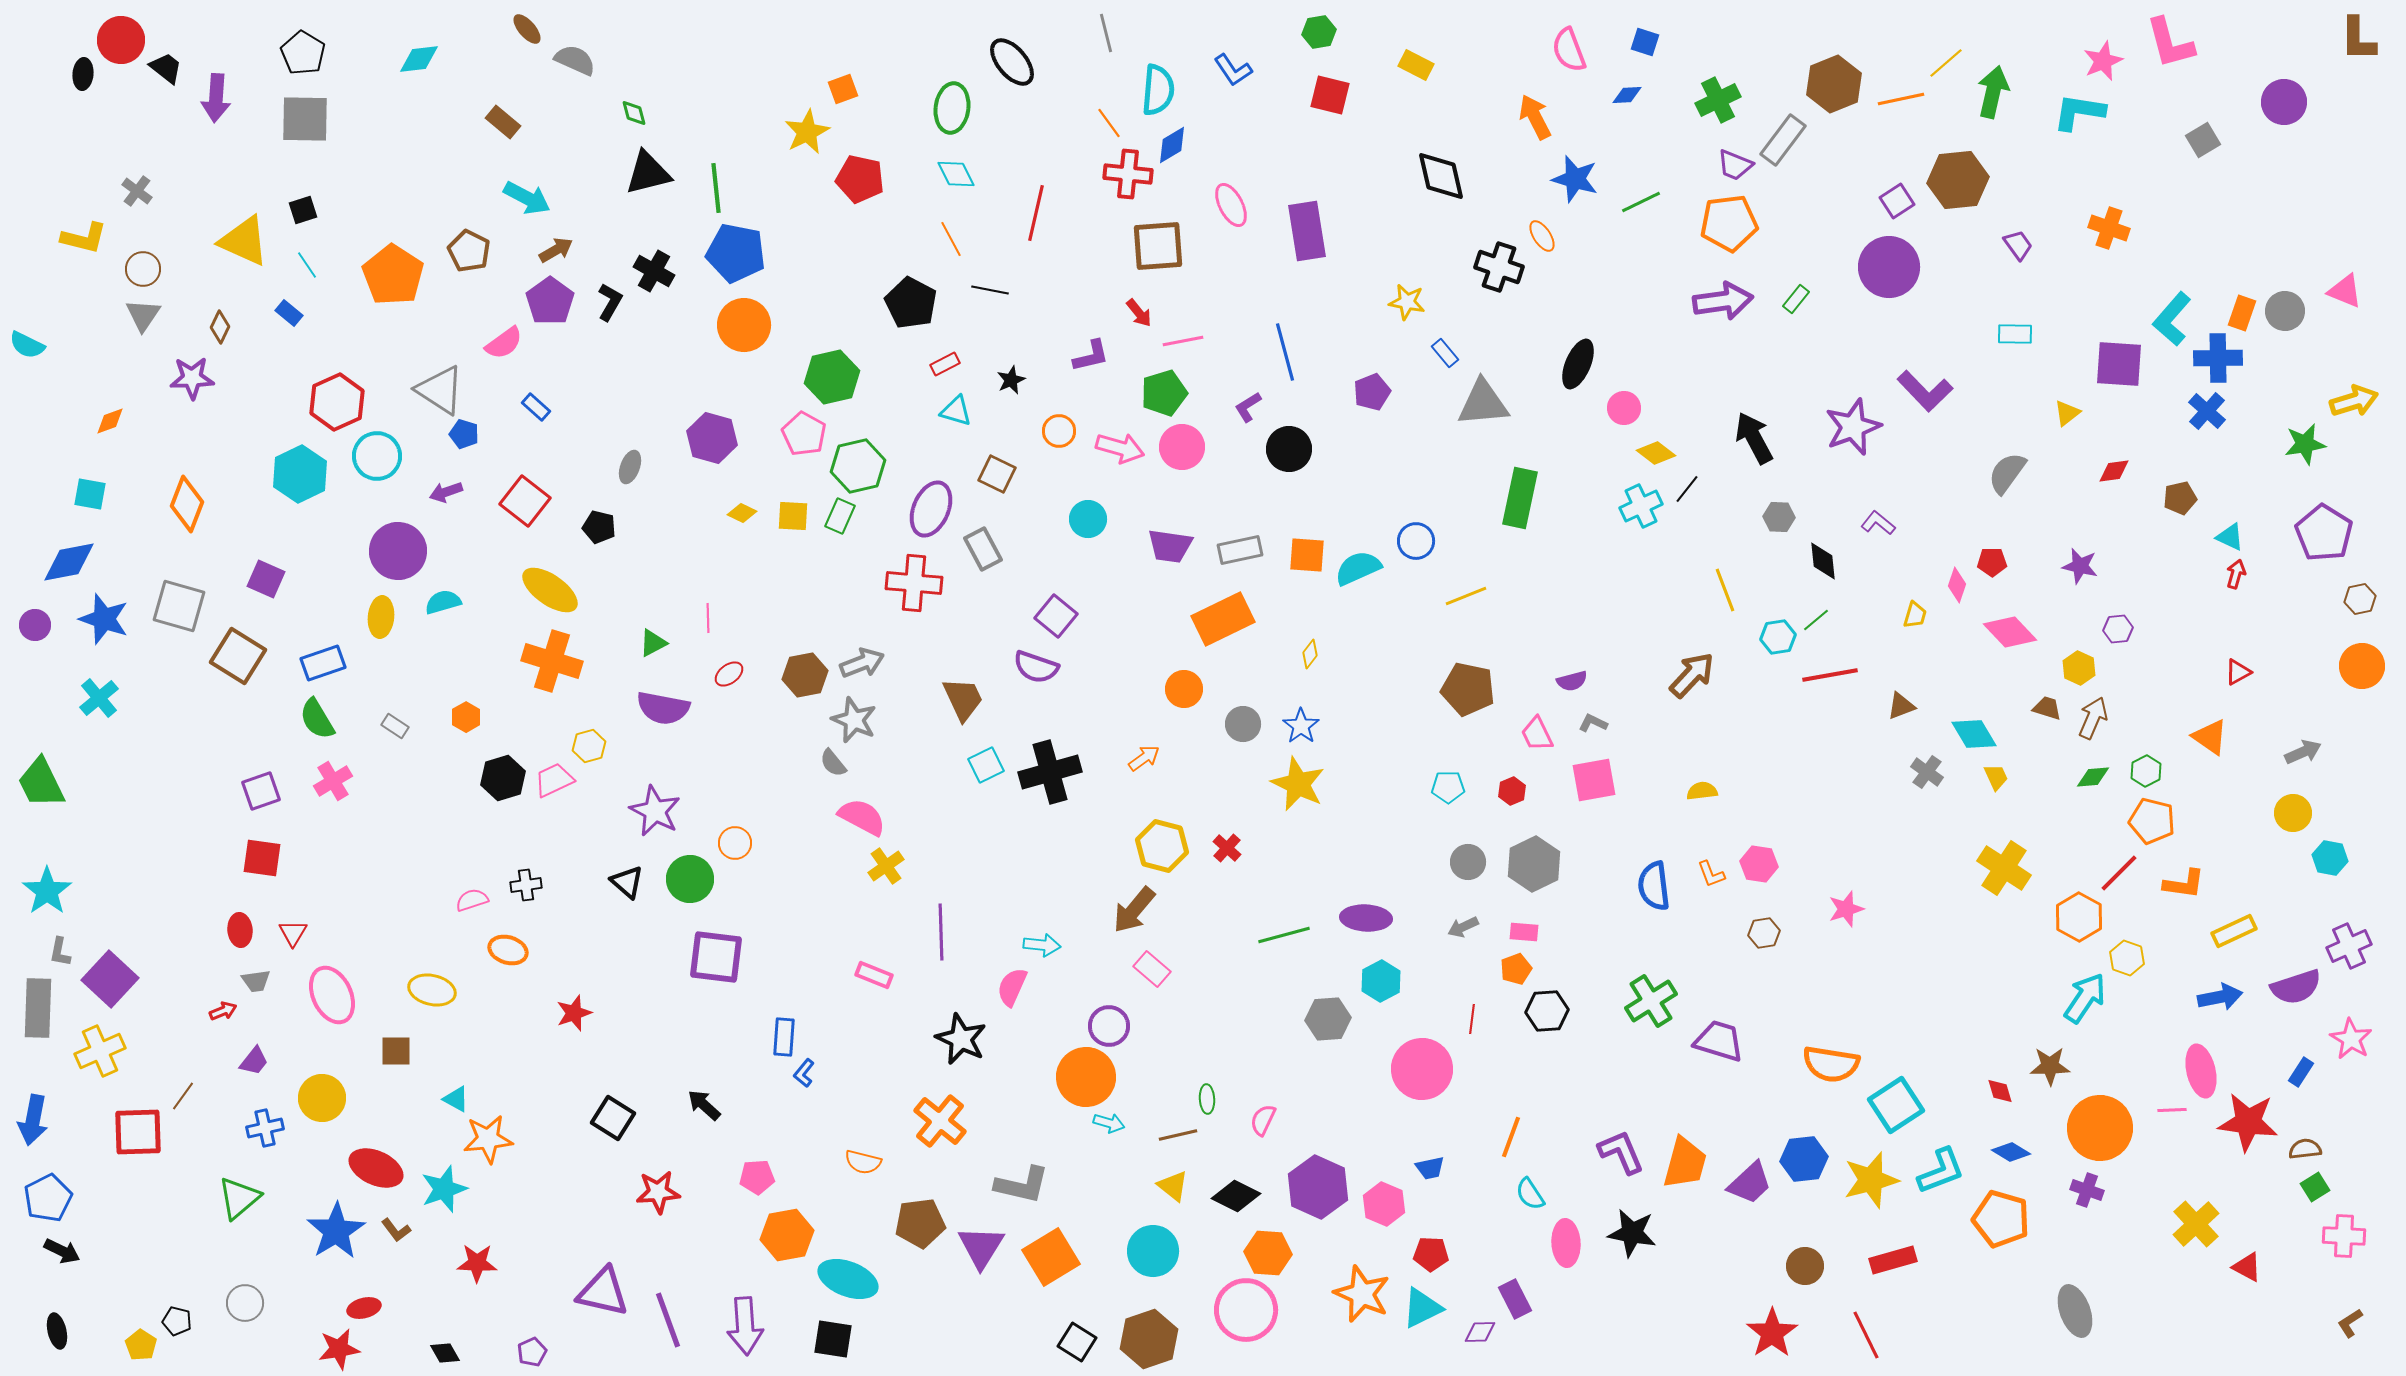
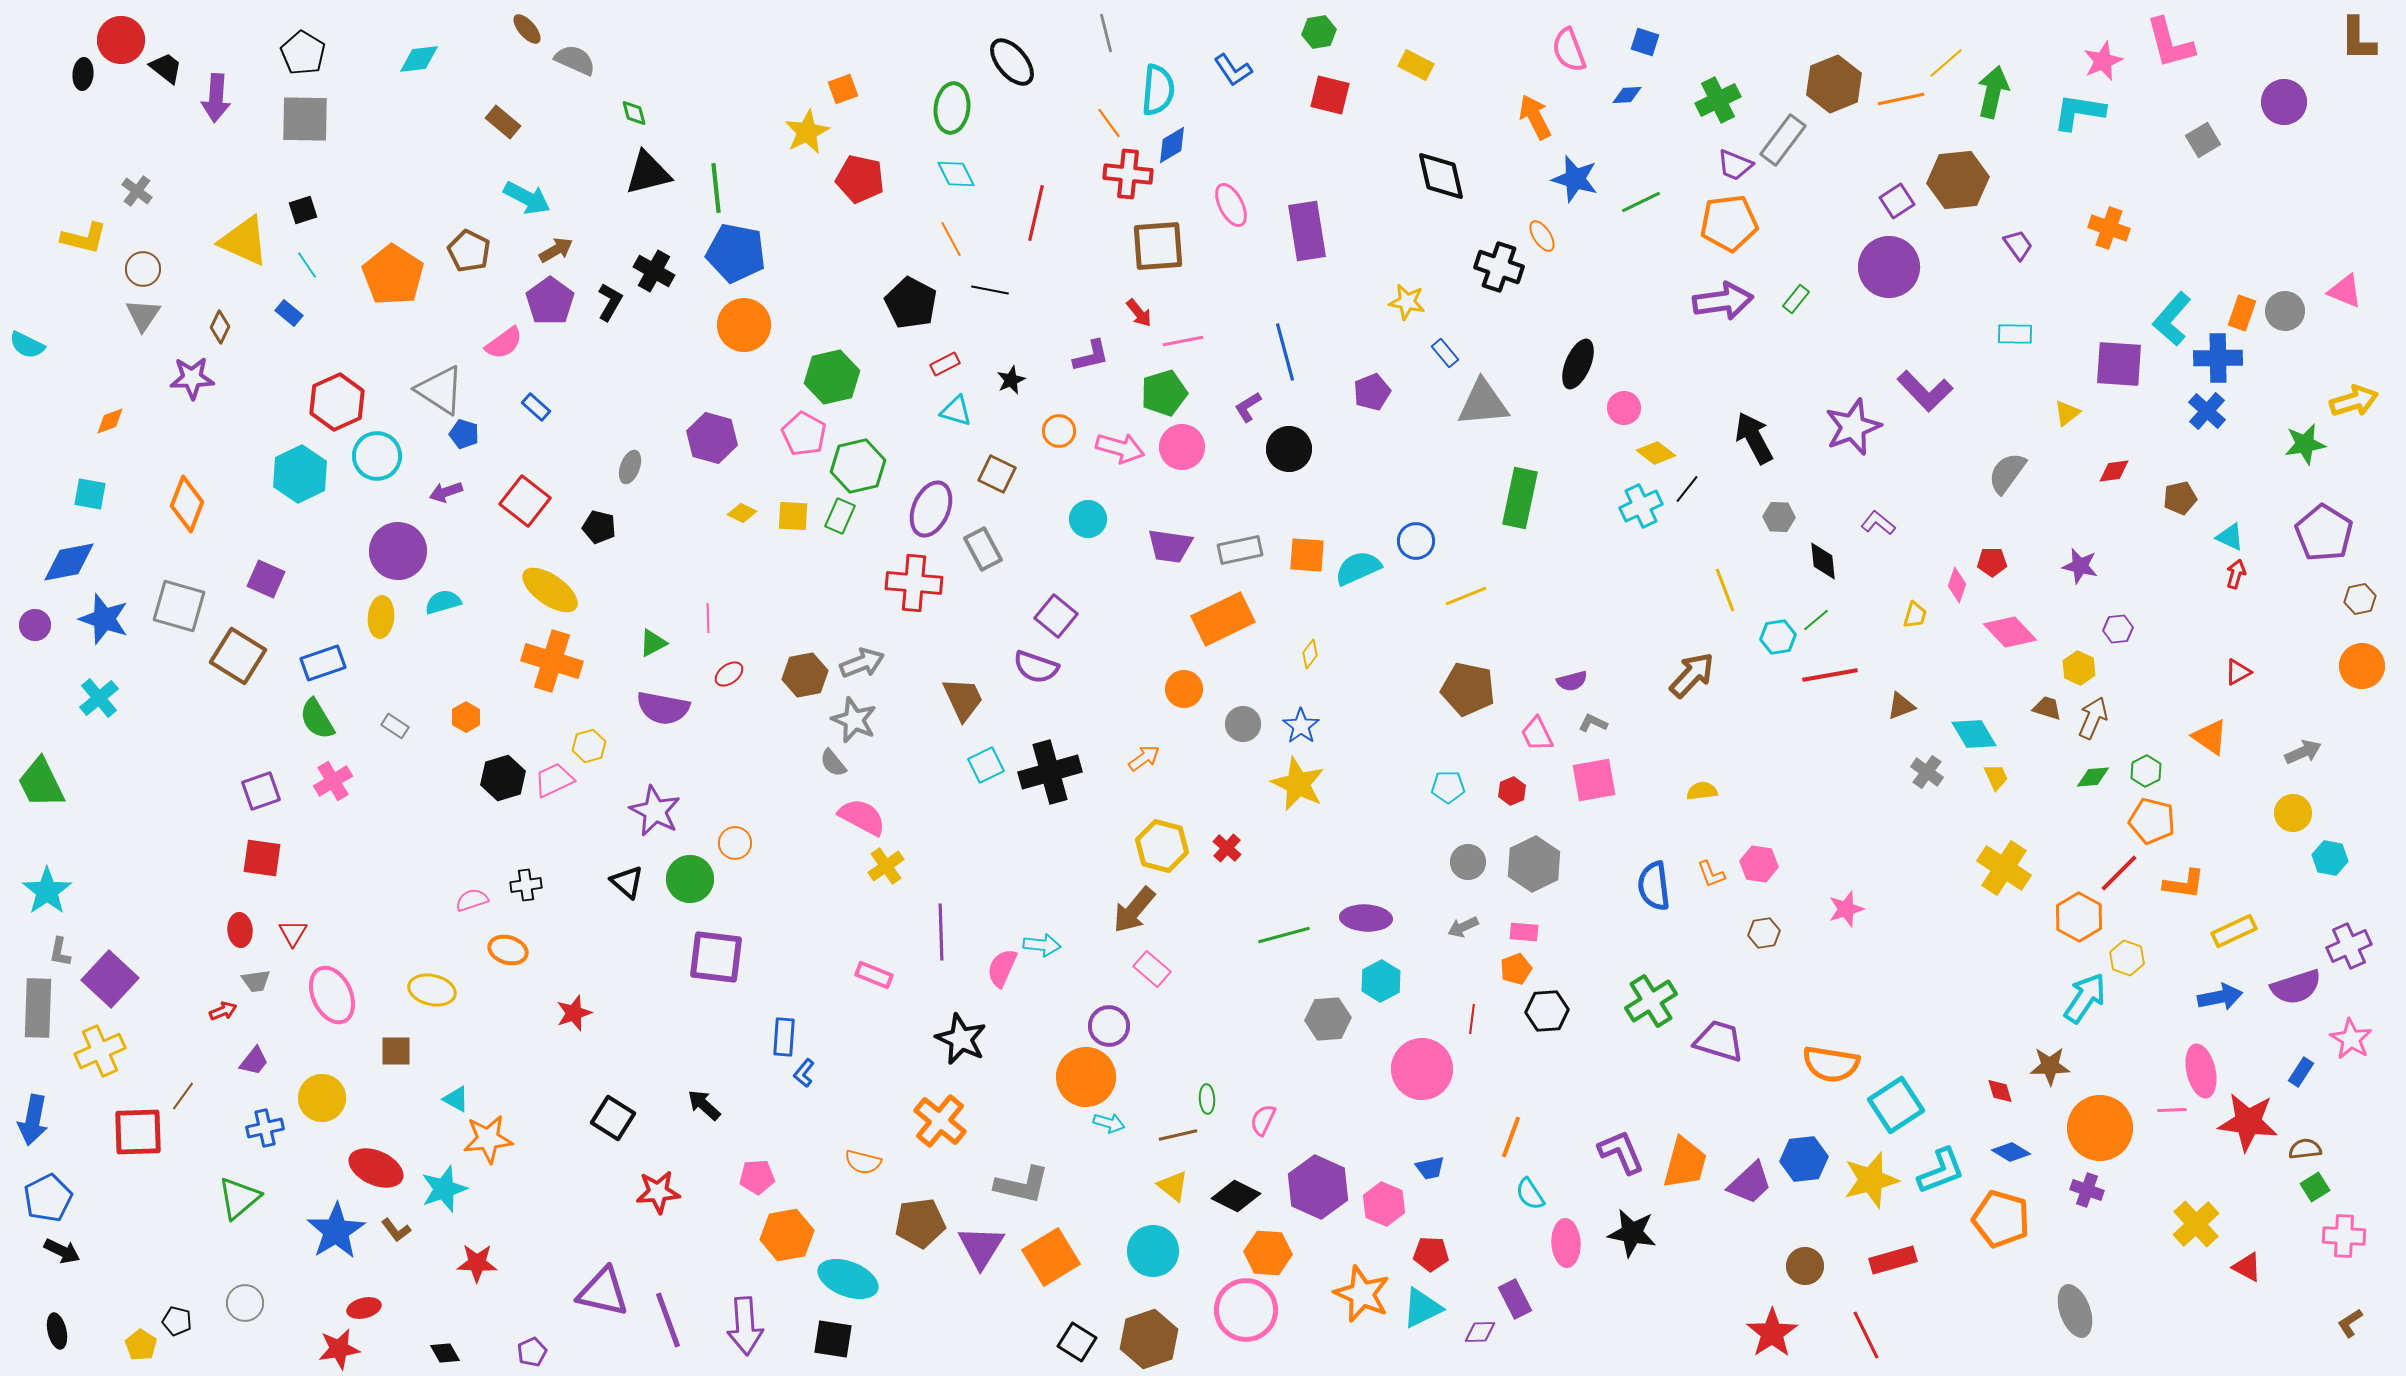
pink semicircle at (1012, 987): moved 10 px left, 19 px up
